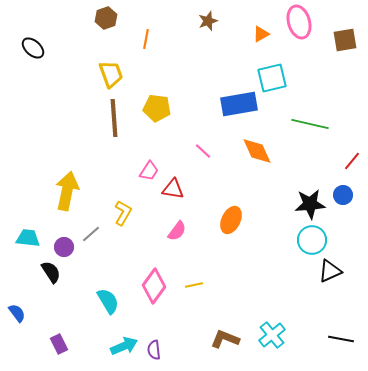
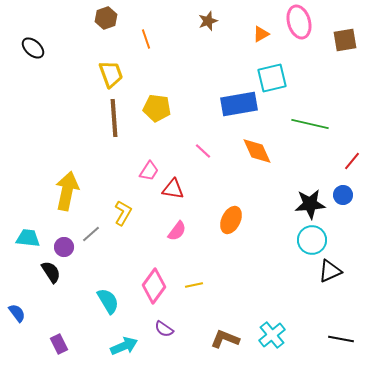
orange line: rotated 30 degrees counterclockwise
purple semicircle: moved 10 px right, 21 px up; rotated 48 degrees counterclockwise
